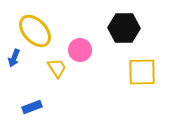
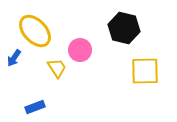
black hexagon: rotated 12 degrees clockwise
blue arrow: rotated 12 degrees clockwise
yellow square: moved 3 px right, 1 px up
blue rectangle: moved 3 px right
